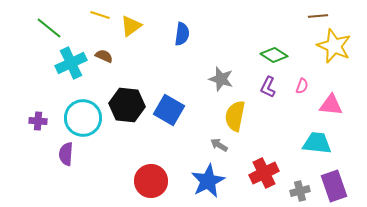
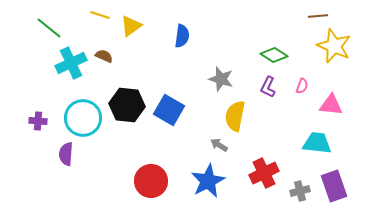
blue semicircle: moved 2 px down
